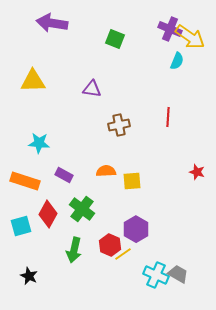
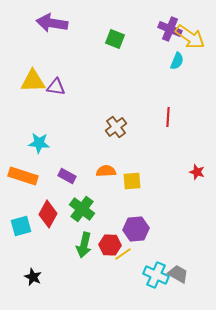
purple triangle: moved 36 px left, 2 px up
brown cross: moved 3 px left, 2 px down; rotated 25 degrees counterclockwise
purple rectangle: moved 3 px right, 1 px down
orange rectangle: moved 2 px left, 5 px up
purple hexagon: rotated 25 degrees clockwise
red hexagon: rotated 20 degrees counterclockwise
green arrow: moved 10 px right, 5 px up
black star: moved 4 px right, 1 px down
